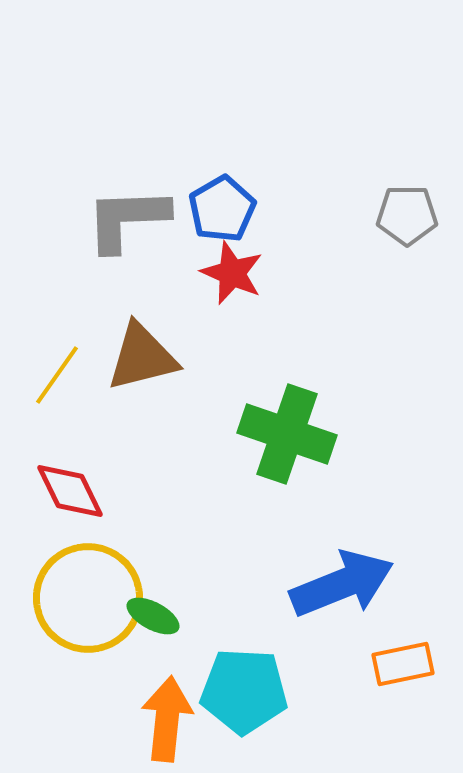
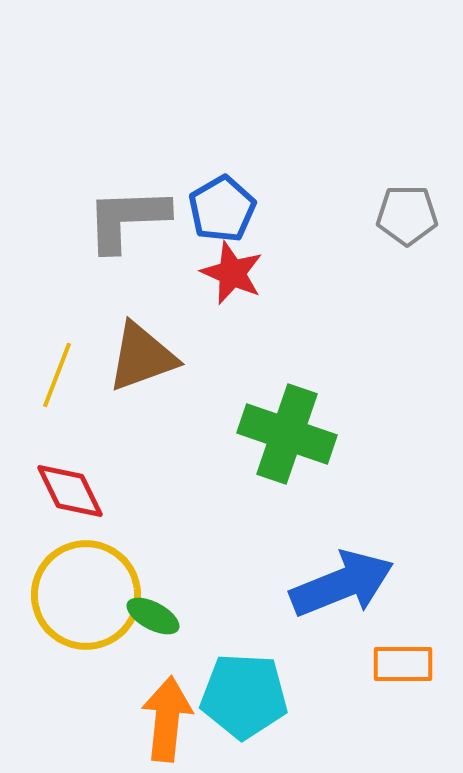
brown triangle: rotated 6 degrees counterclockwise
yellow line: rotated 14 degrees counterclockwise
yellow circle: moved 2 px left, 3 px up
orange rectangle: rotated 12 degrees clockwise
cyan pentagon: moved 5 px down
